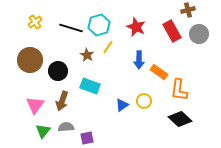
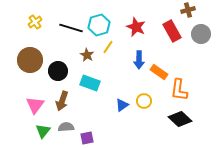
gray circle: moved 2 px right
cyan rectangle: moved 3 px up
